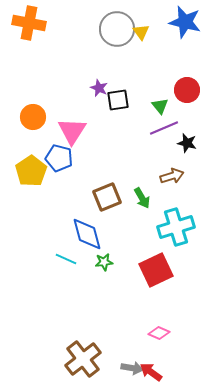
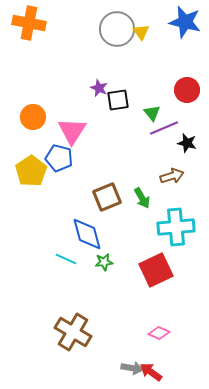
green triangle: moved 8 px left, 7 px down
cyan cross: rotated 12 degrees clockwise
brown cross: moved 10 px left, 27 px up; rotated 21 degrees counterclockwise
